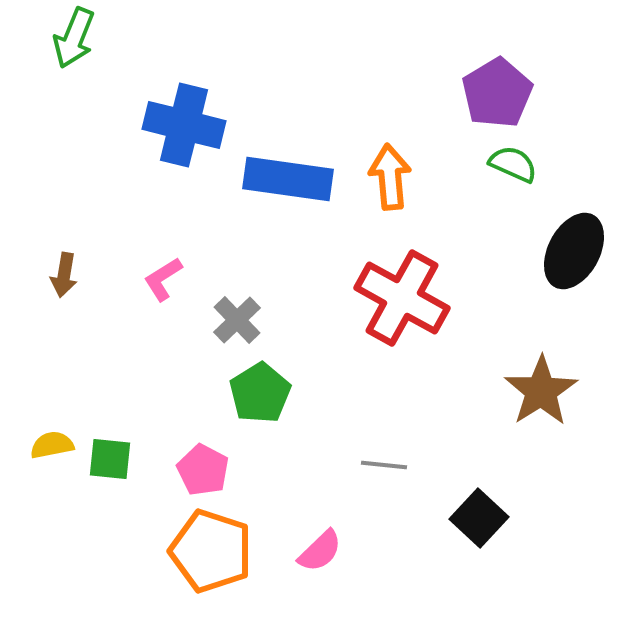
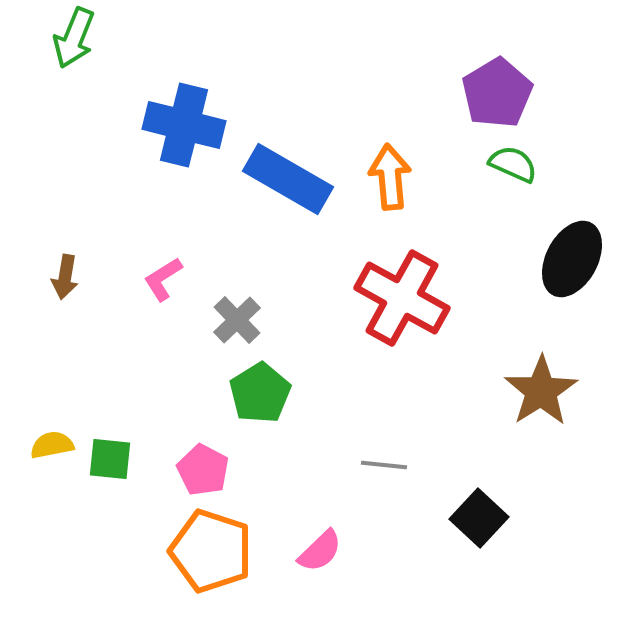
blue rectangle: rotated 22 degrees clockwise
black ellipse: moved 2 px left, 8 px down
brown arrow: moved 1 px right, 2 px down
